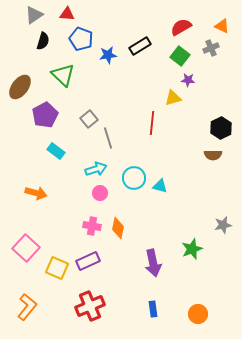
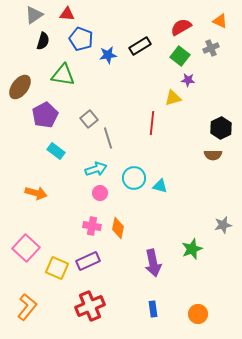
orange triangle: moved 2 px left, 5 px up
green triangle: rotated 35 degrees counterclockwise
